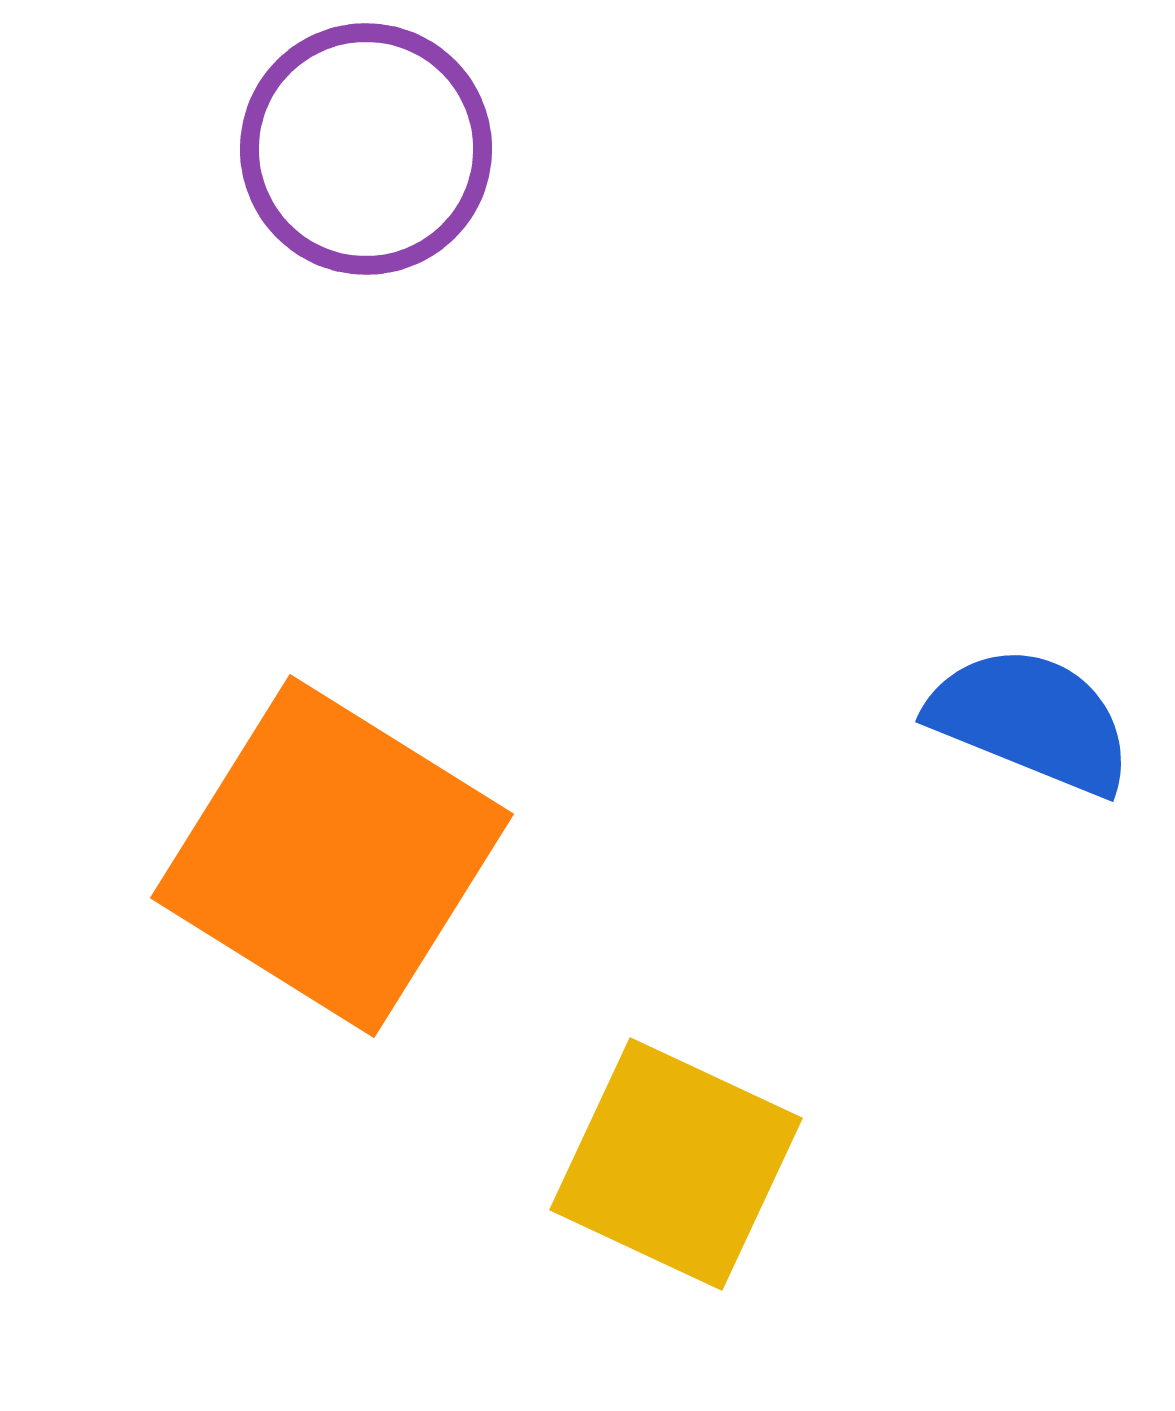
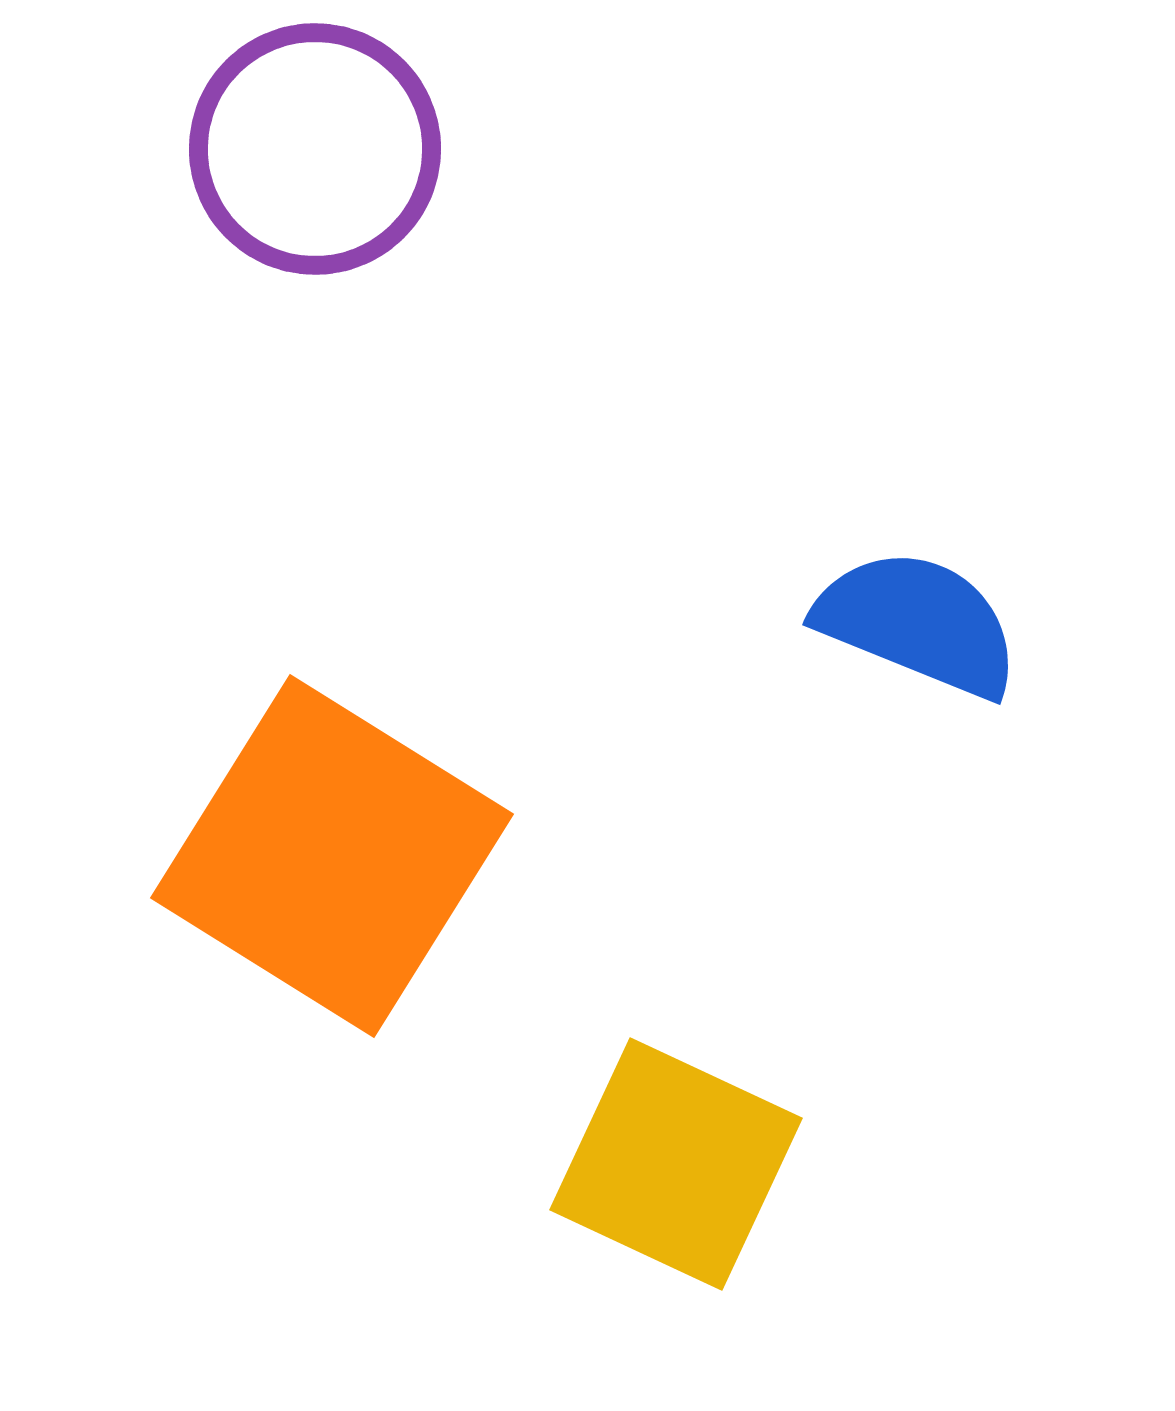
purple circle: moved 51 px left
blue semicircle: moved 113 px left, 97 px up
